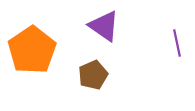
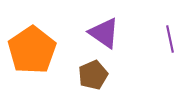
purple triangle: moved 7 px down
purple line: moved 7 px left, 4 px up
